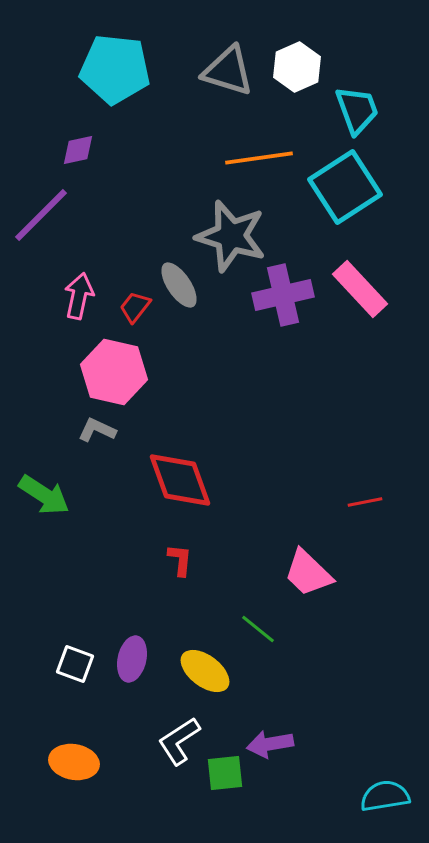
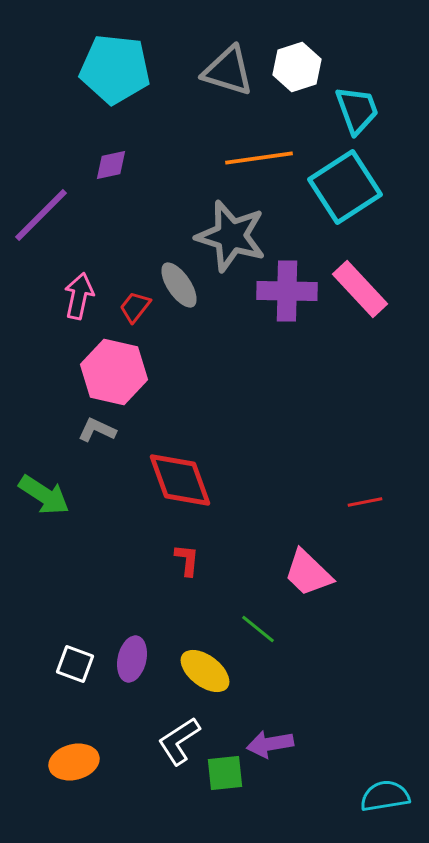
white hexagon: rotated 6 degrees clockwise
purple diamond: moved 33 px right, 15 px down
purple cross: moved 4 px right, 4 px up; rotated 14 degrees clockwise
red L-shape: moved 7 px right
orange ellipse: rotated 24 degrees counterclockwise
